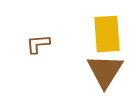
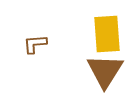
brown L-shape: moved 3 px left
